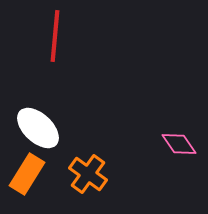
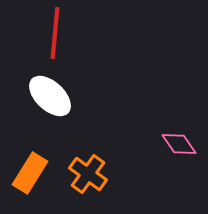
red line: moved 3 px up
white ellipse: moved 12 px right, 32 px up
orange rectangle: moved 3 px right, 1 px up
